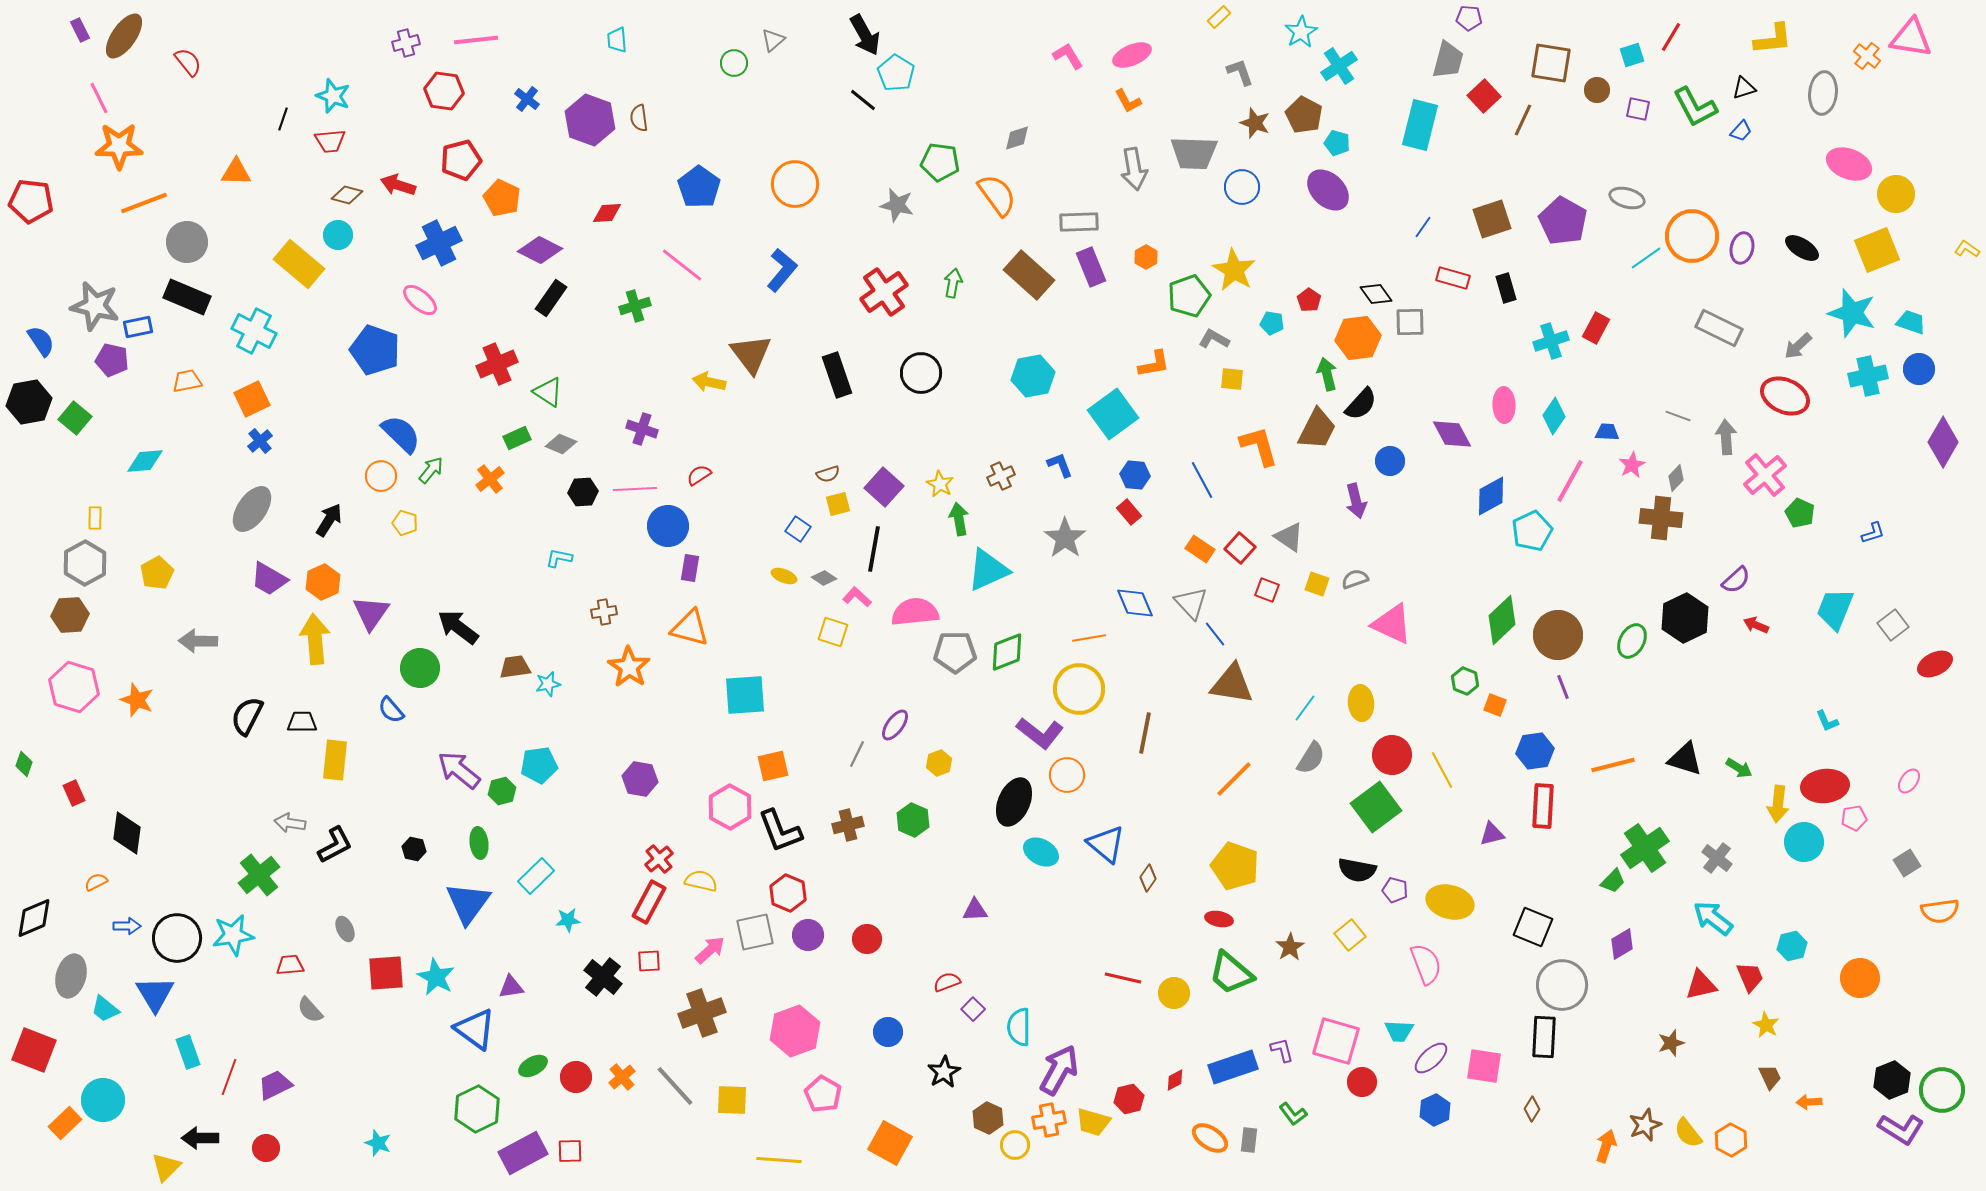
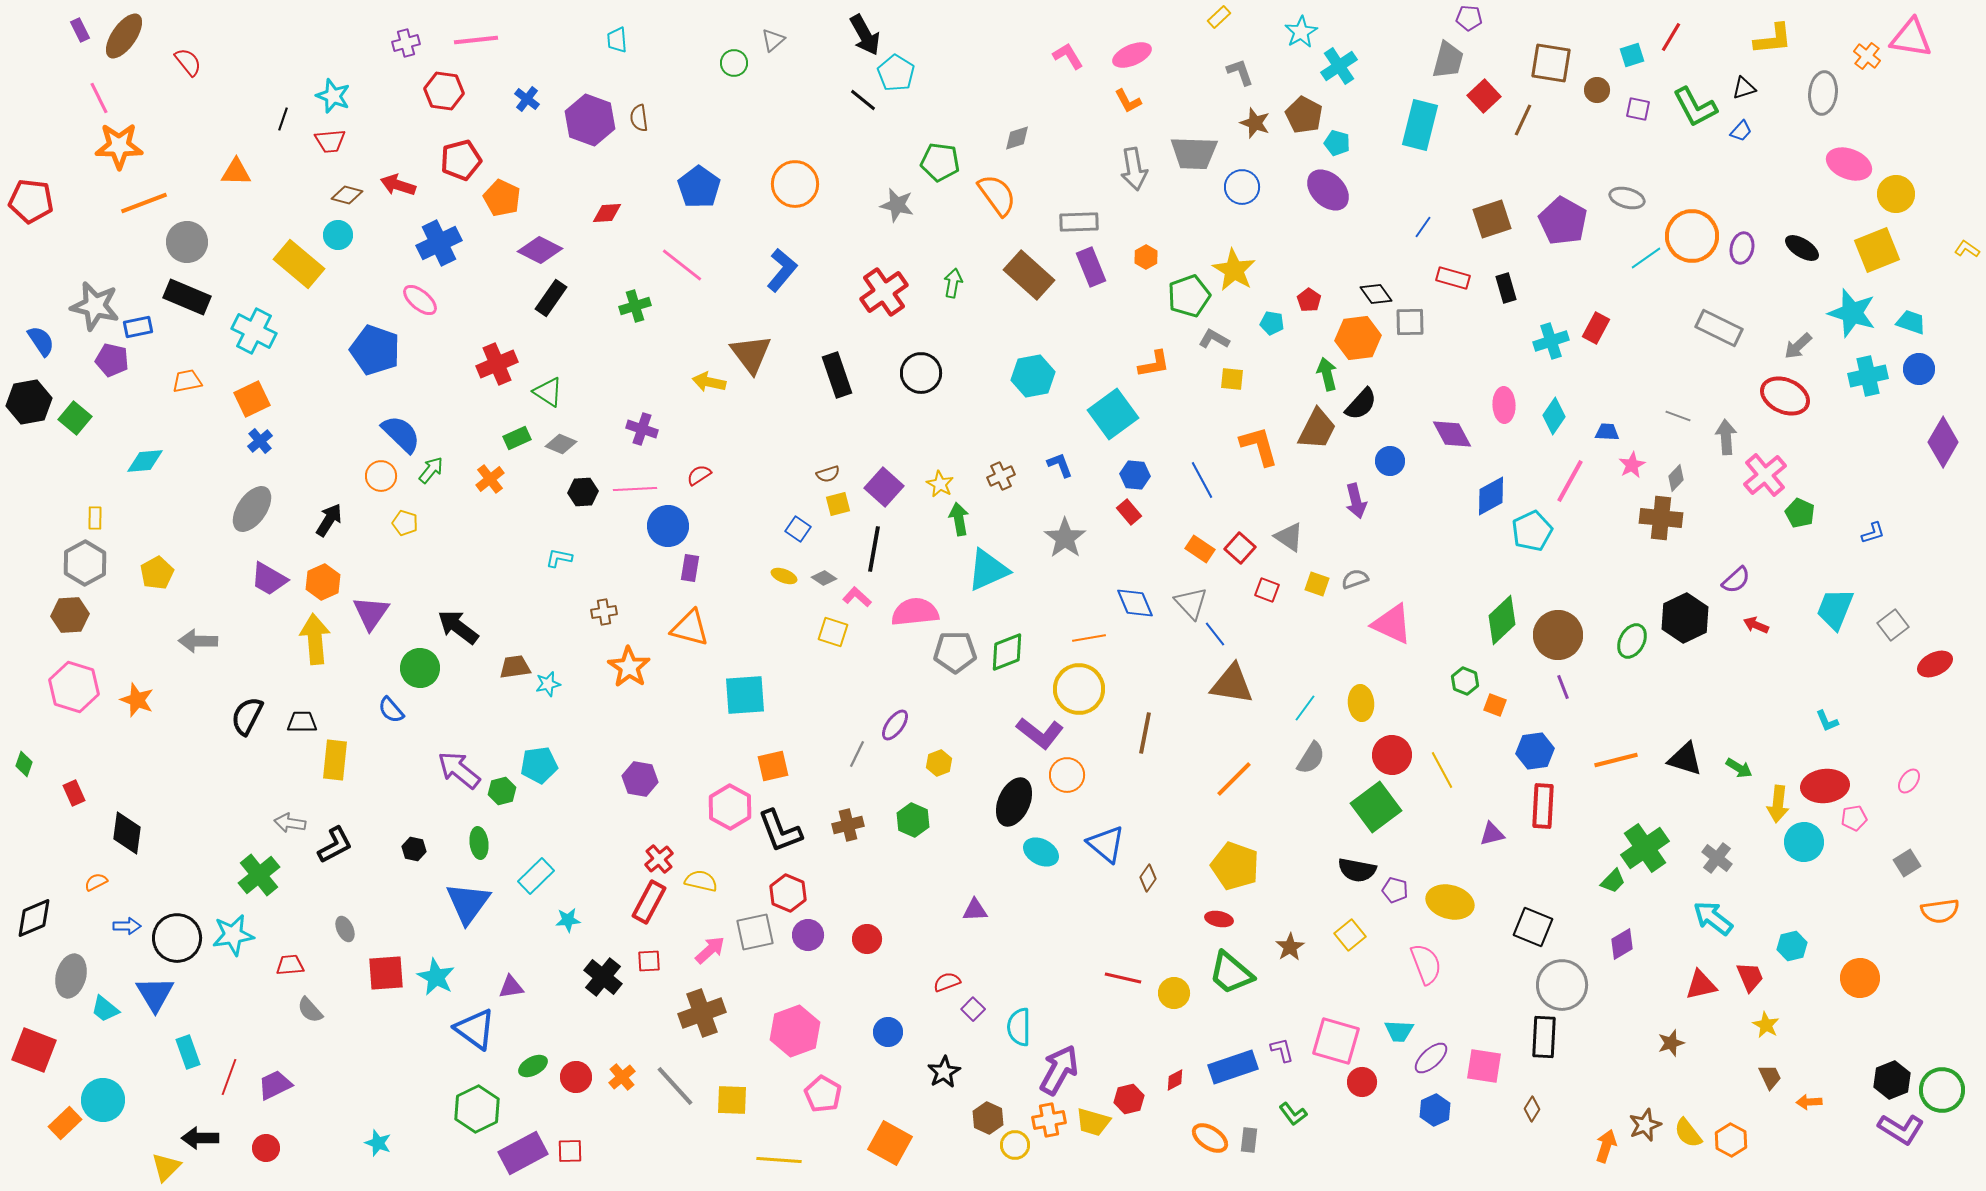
orange line at (1613, 765): moved 3 px right, 5 px up
